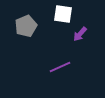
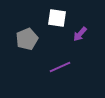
white square: moved 6 px left, 4 px down
gray pentagon: moved 1 px right, 13 px down
